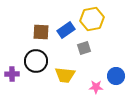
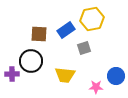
brown square: moved 2 px left, 2 px down
black circle: moved 5 px left
